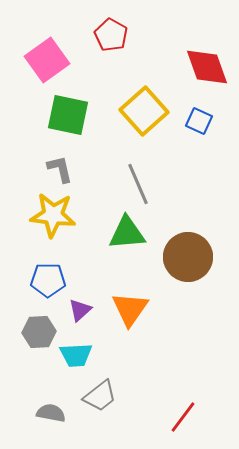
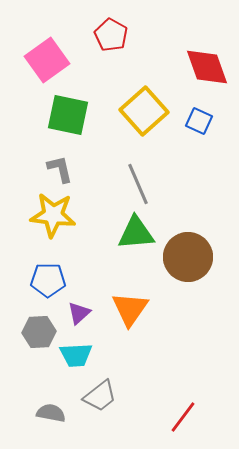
green triangle: moved 9 px right
purple triangle: moved 1 px left, 3 px down
